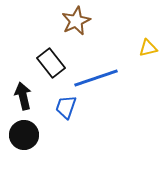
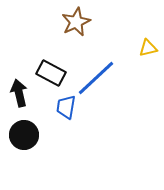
brown star: moved 1 px down
black rectangle: moved 10 px down; rotated 24 degrees counterclockwise
blue line: rotated 24 degrees counterclockwise
black arrow: moved 4 px left, 3 px up
blue trapezoid: rotated 10 degrees counterclockwise
